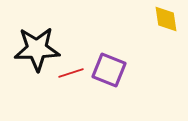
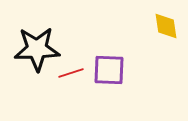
yellow diamond: moved 7 px down
purple square: rotated 20 degrees counterclockwise
